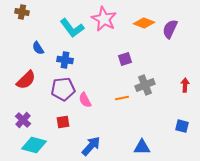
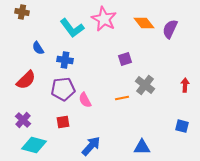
orange diamond: rotated 30 degrees clockwise
gray cross: rotated 30 degrees counterclockwise
